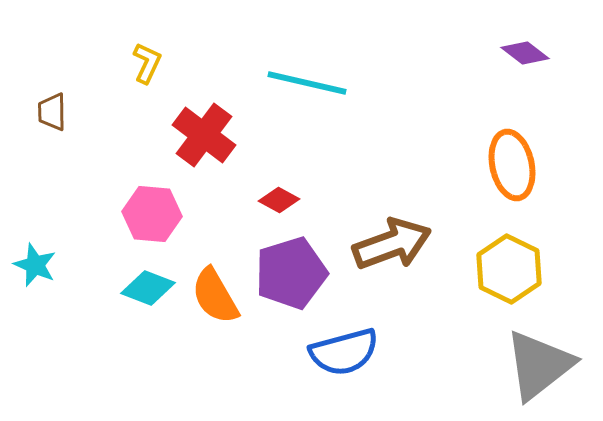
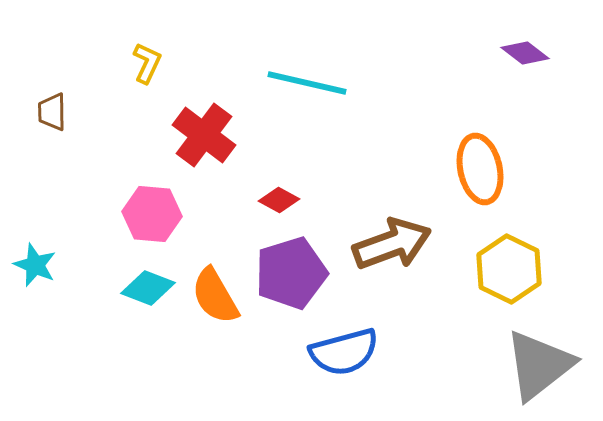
orange ellipse: moved 32 px left, 4 px down
